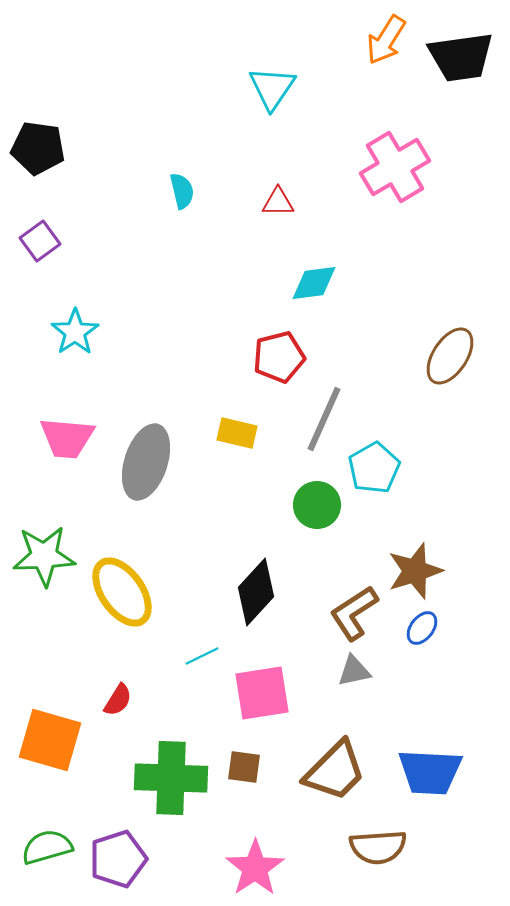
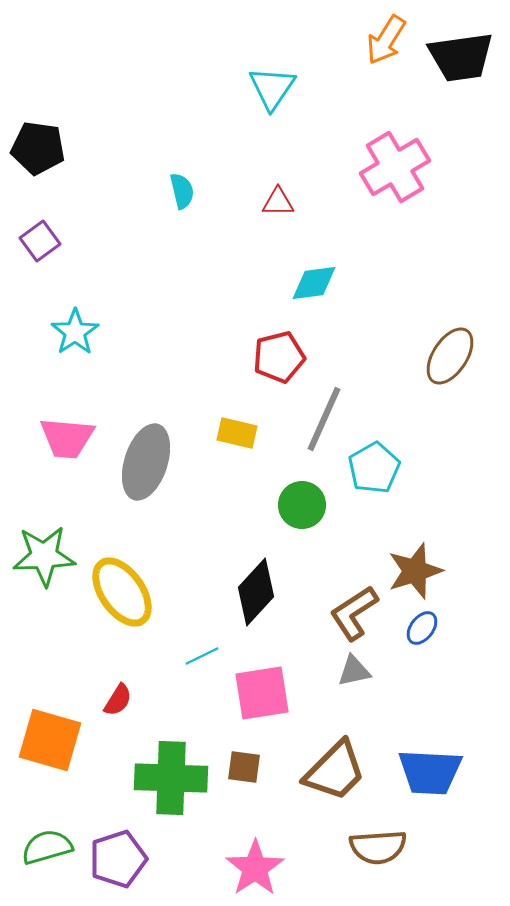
green circle: moved 15 px left
